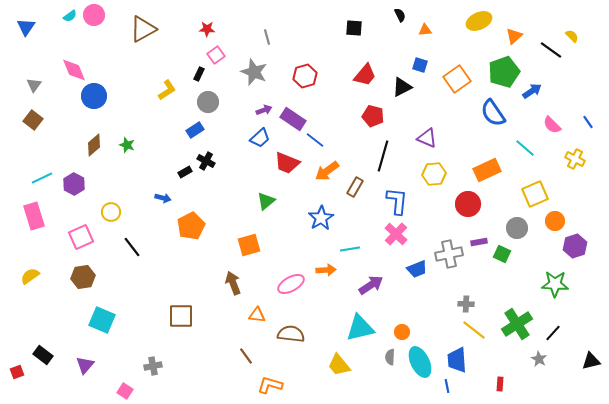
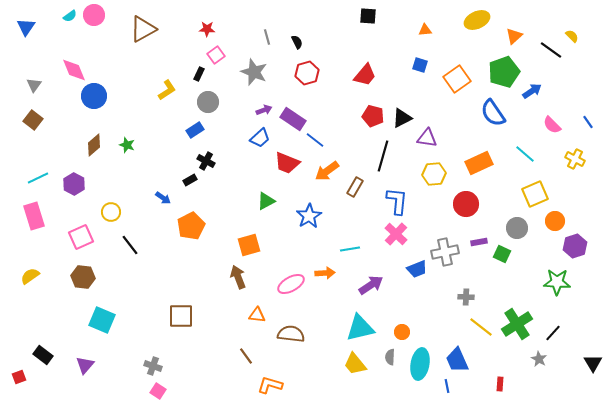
black semicircle at (400, 15): moved 103 px left, 27 px down
yellow ellipse at (479, 21): moved 2 px left, 1 px up
black square at (354, 28): moved 14 px right, 12 px up
red hexagon at (305, 76): moved 2 px right, 3 px up
black triangle at (402, 87): moved 31 px down
purple triangle at (427, 138): rotated 15 degrees counterclockwise
cyan line at (525, 148): moved 6 px down
orange rectangle at (487, 170): moved 8 px left, 7 px up
black rectangle at (185, 172): moved 5 px right, 8 px down
cyan line at (42, 178): moved 4 px left
blue arrow at (163, 198): rotated 21 degrees clockwise
green triangle at (266, 201): rotated 12 degrees clockwise
red circle at (468, 204): moved 2 px left
blue star at (321, 218): moved 12 px left, 2 px up
black line at (132, 247): moved 2 px left, 2 px up
gray cross at (449, 254): moved 4 px left, 2 px up
orange arrow at (326, 270): moved 1 px left, 3 px down
brown hexagon at (83, 277): rotated 15 degrees clockwise
brown arrow at (233, 283): moved 5 px right, 6 px up
green star at (555, 284): moved 2 px right, 2 px up
gray cross at (466, 304): moved 7 px up
yellow line at (474, 330): moved 7 px right, 3 px up
blue trapezoid at (457, 360): rotated 20 degrees counterclockwise
black triangle at (591, 361): moved 2 px right, 2 px down; rotated 48 degrees counterclockwise
cyan ellipse at (420, 362): moved 2 px down; rotated 36 degrees clockwise
yellow trapezoid at (339, 365): moved 16 px right, 1 px up
gray cross at (153, 366): rotated 30 degrees clockwise
red square at (17, 372): moved 2 px right, 5 px down
pink square at (125, 391): moved 33 px right
